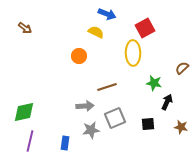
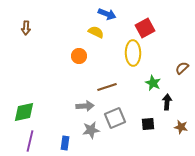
brown arrow: moved 1 px right; rotated 56 degrees clockwise
green star: moved 1 px left; rotated 14 degrees clockwise
black arrow: rotated 21 degrees counterclockwise
